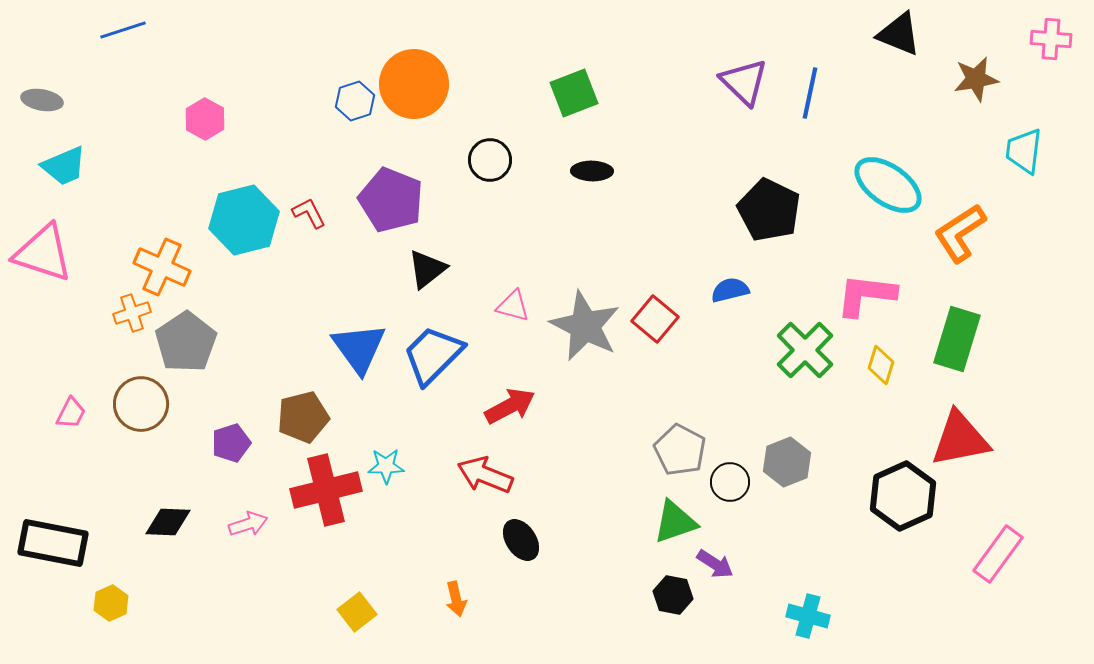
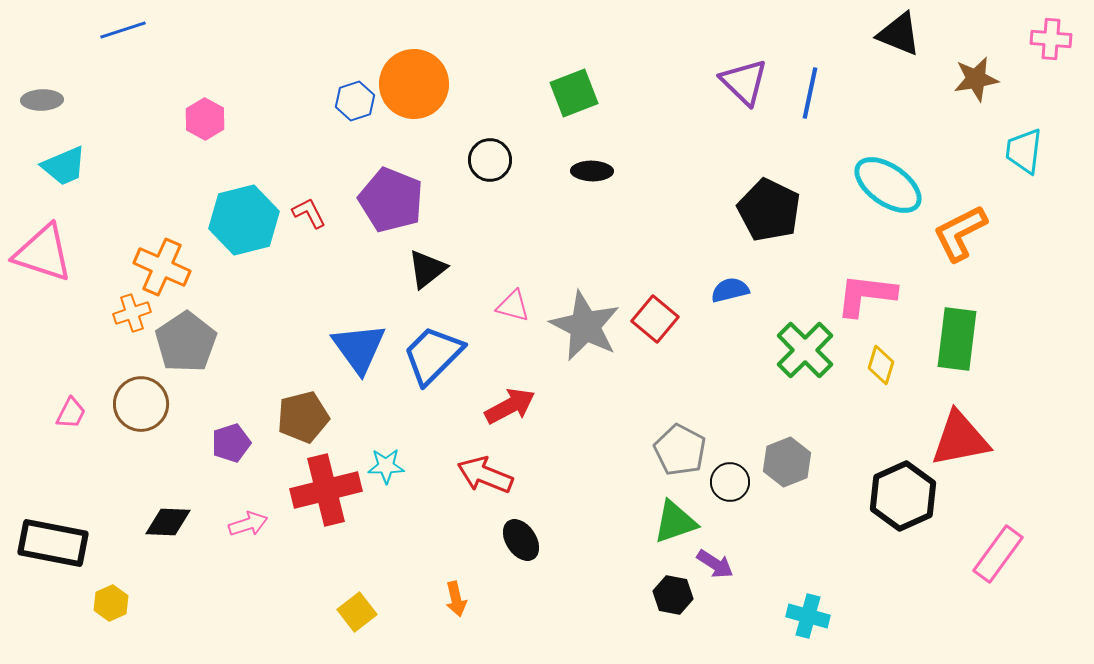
gray ellipse at (42, 100): rotated 12 degrees counterclockwise
orange L-shape at (960, 233): rotated 6 degrees clockwise
green rectangle at (957, 339): rotated 10 degrees counterclockwise
